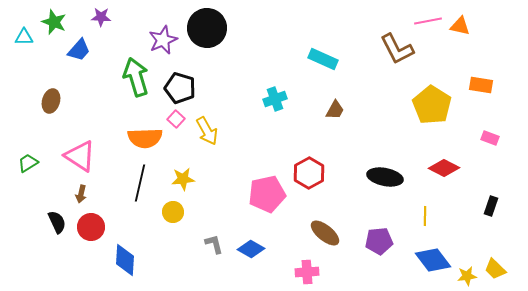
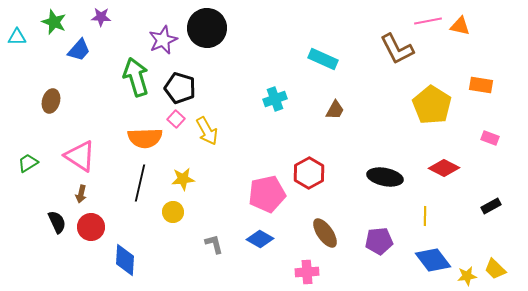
cyan triangle at (24, 37): moved 7 px left
black rectangle at (491, 206): rotated 42 degrees clockwise
brown ellipse at (325, 233): rotated 16 degrees clockwise
blue diamond at (251, 249): moved 9 px right, 10 px up
